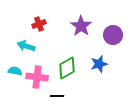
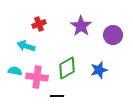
blue star: moved 6 px down
